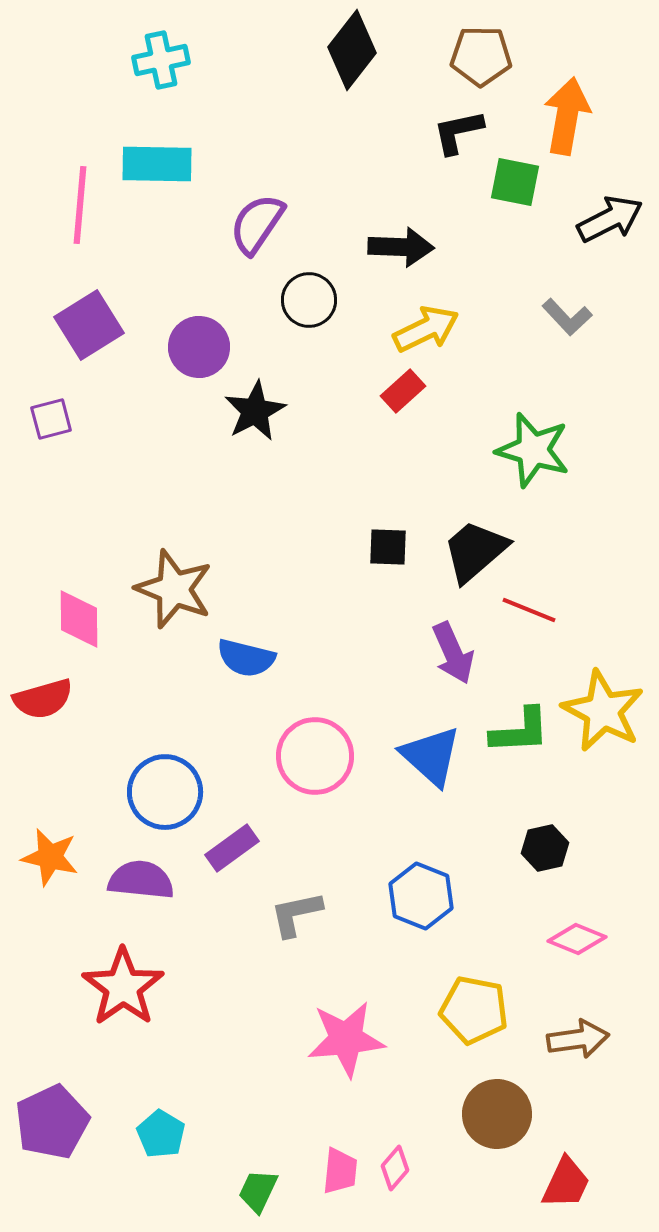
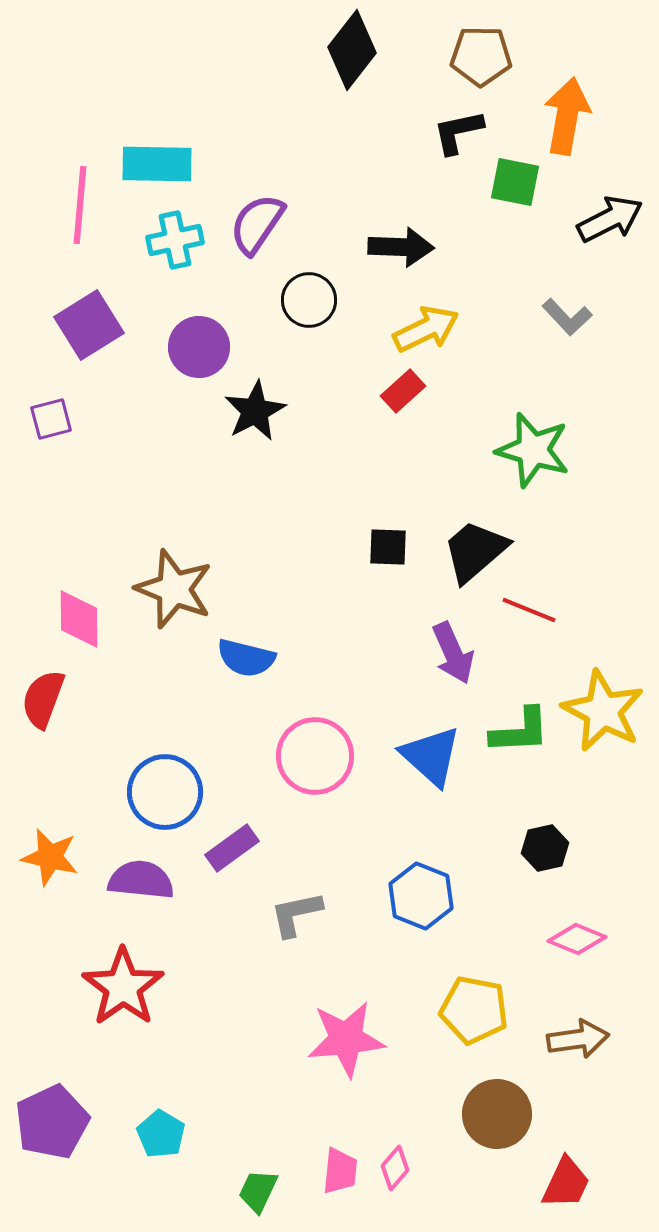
cyan cross at (161, 60): moved 14 px right, 180 px down
red semicircle at (43, 699): rotated 126 degrees clockwise
